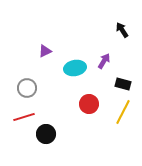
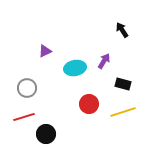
yellow line: rotated 45 degrees clockwise
